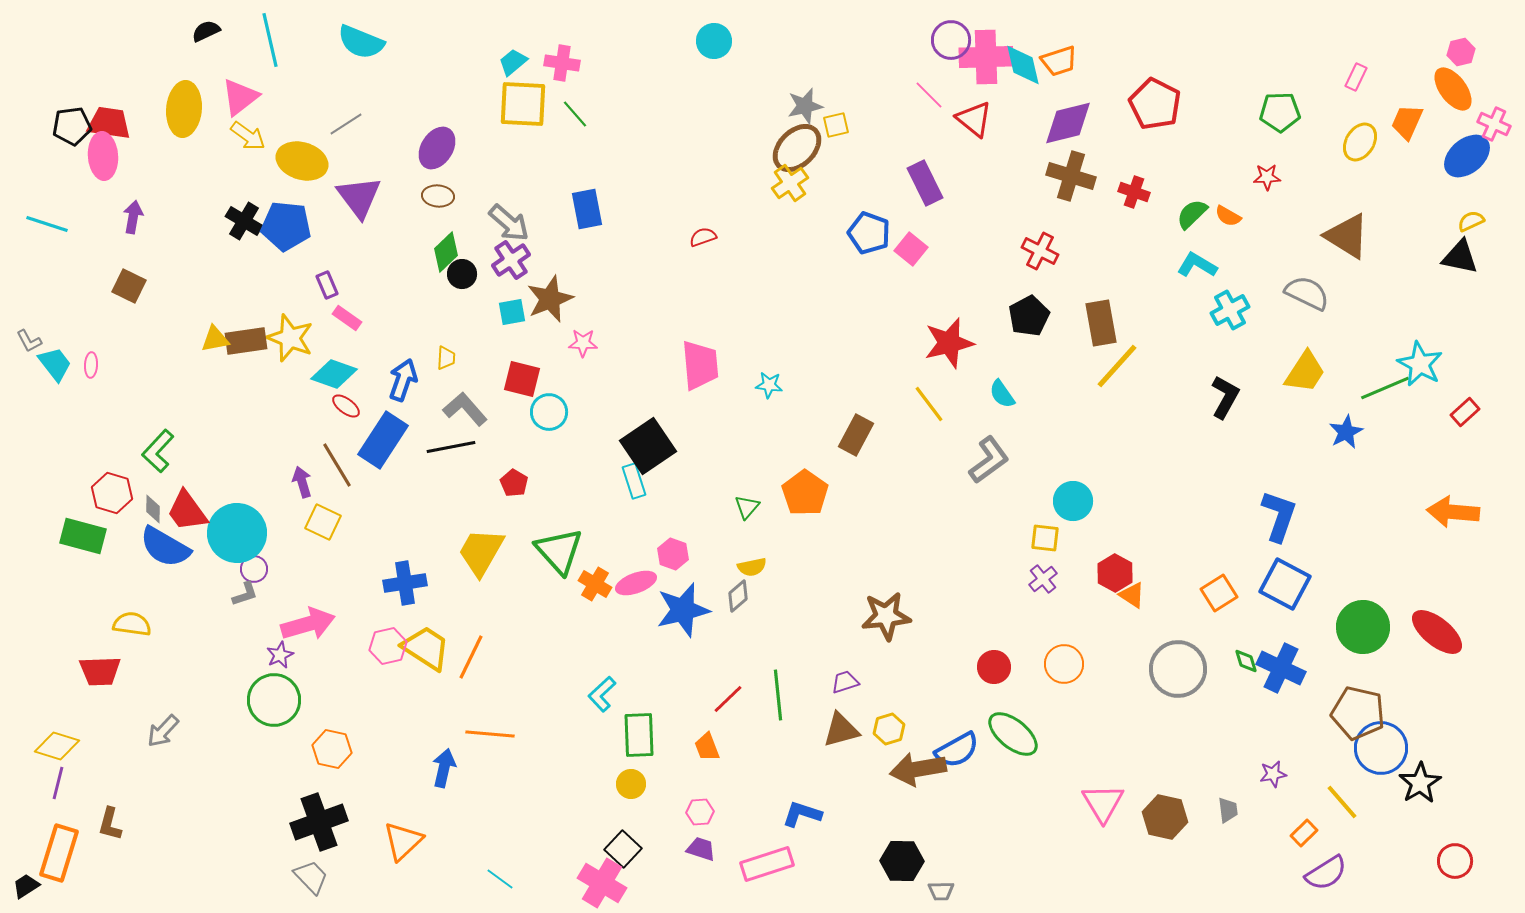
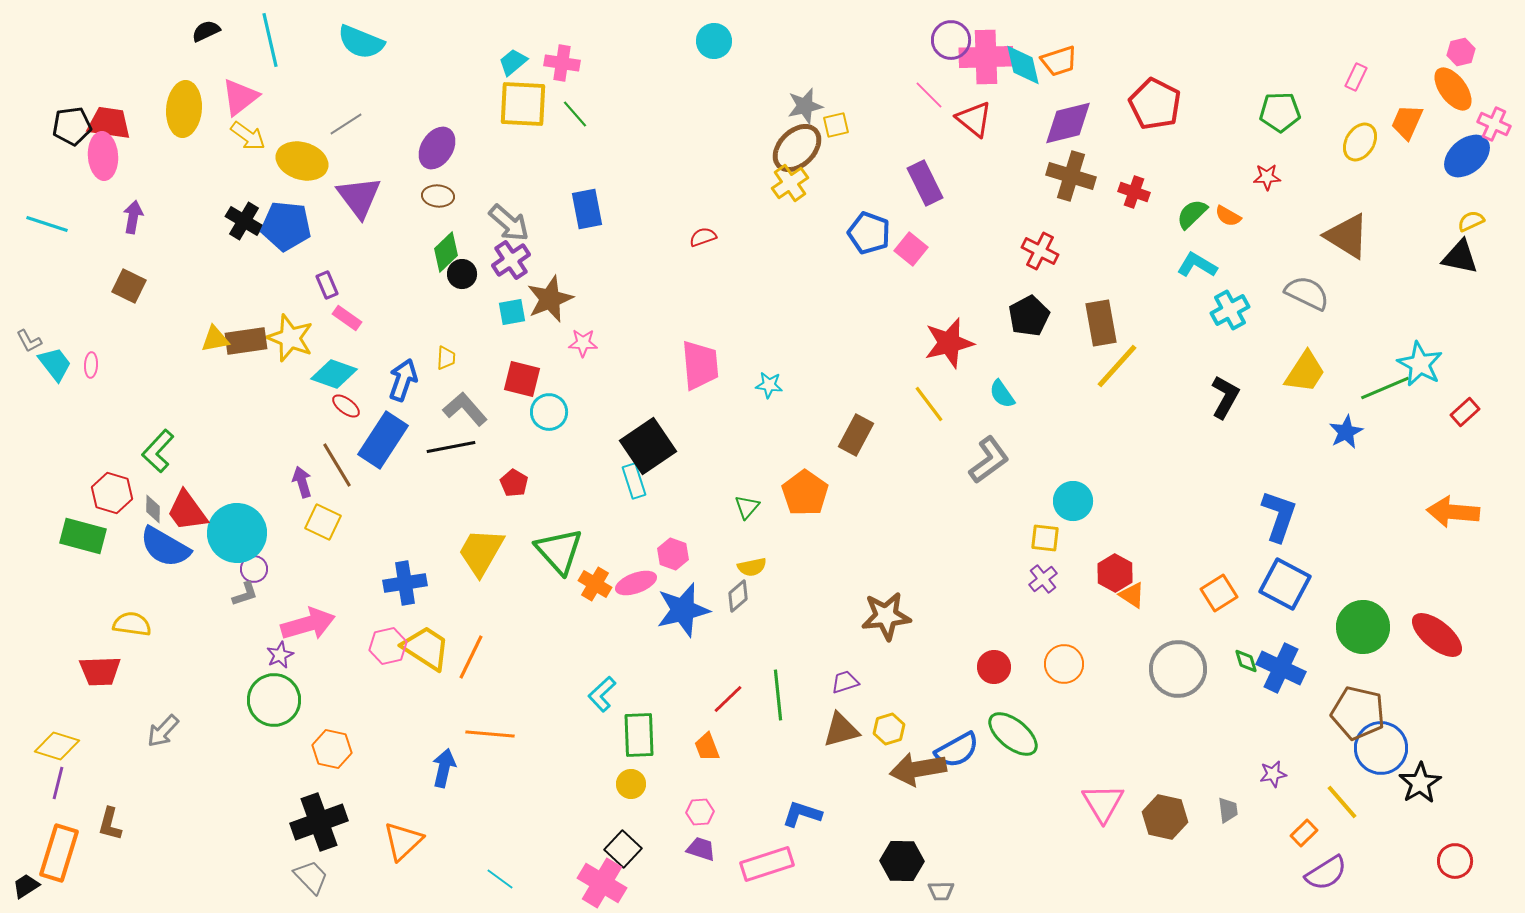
red ellipse at (1437, 632): moved 3 px down
